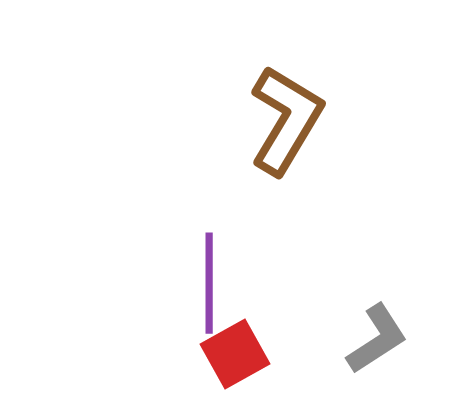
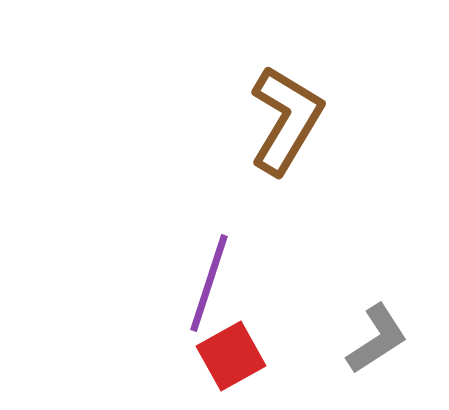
purple line: rotated 18 degrees clockwise
red square: moved 4 px left, 2 px down
